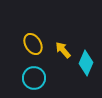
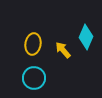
yellow ellipse: rotated 40 degrees clockwise
cyan diamond: moved 26 px up
